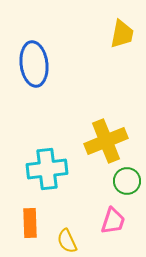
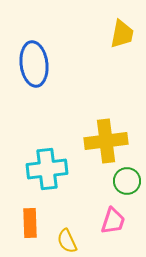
yellow cross: rotated 15 degrees clockwise
